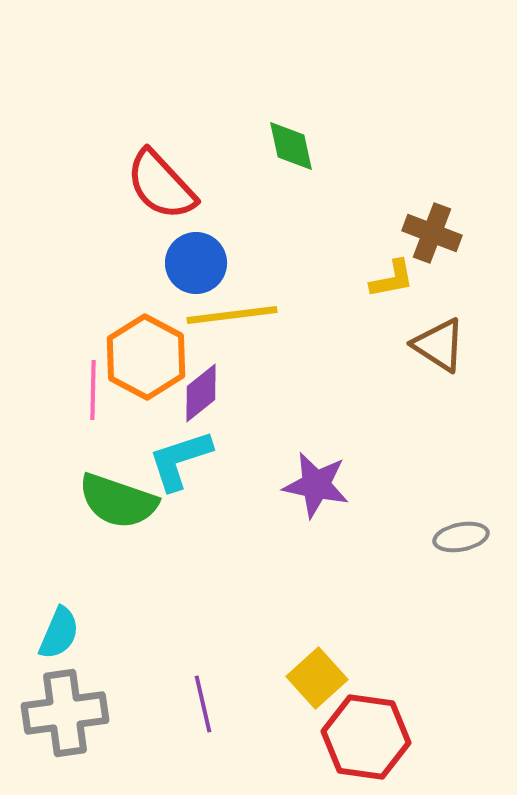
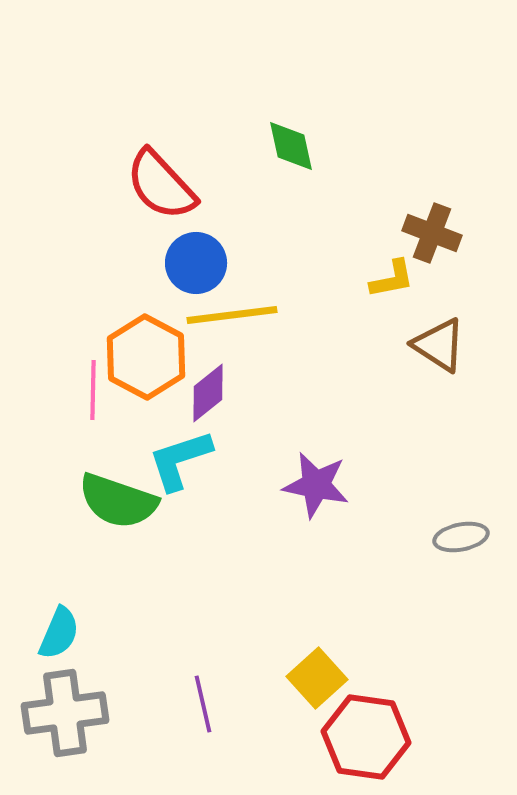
purple diamond: moved 7 px right
